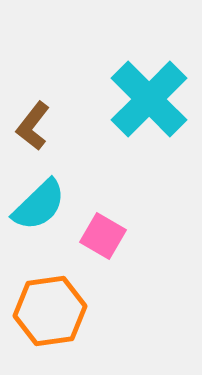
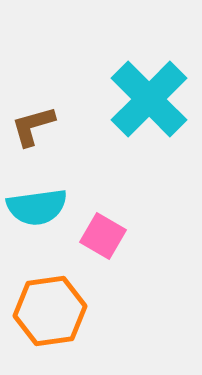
brown L-shape: rotated 36 degrees clockwise
cyan semicircle: moved 2 px left, 2 px down; rotated 36 degrees clockwise
